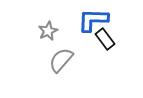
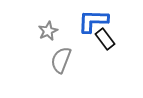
blue L-shape: moved 1 px down
gray semicircle: rotated 20 degrees counterclockwise
